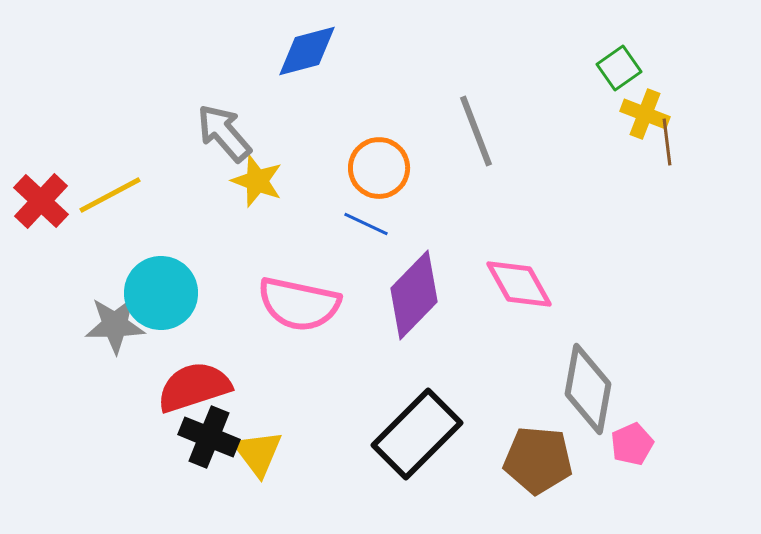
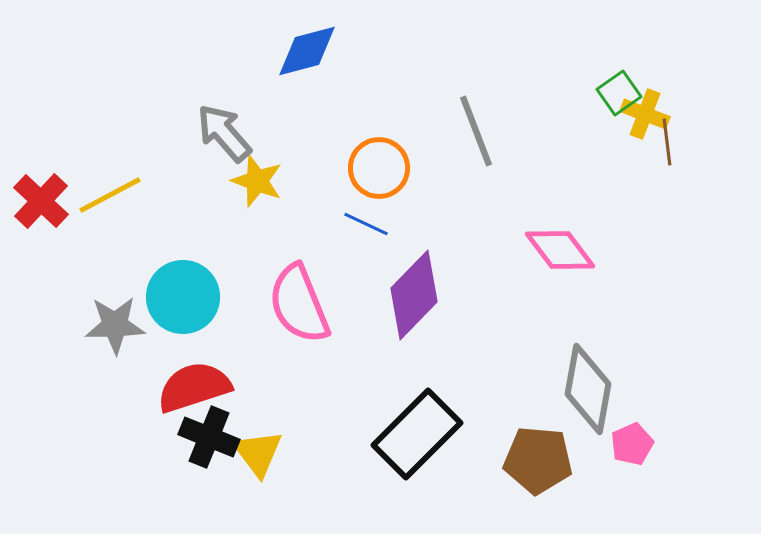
green square: moved 25 px down
pink diamond: moved 41 px right, 34 px up; rotated 8 degrees counterclockwise
cyan circle: moved 22 px right, 4 px down
pink semicircle: rotated 56 degrees clockwise
